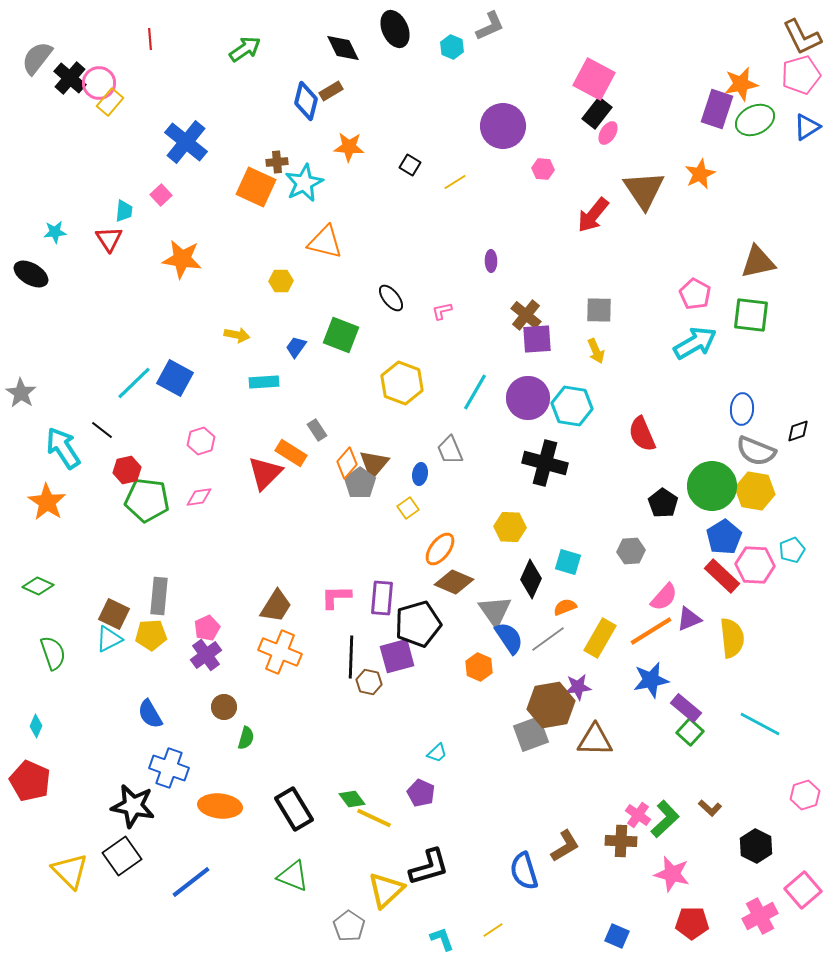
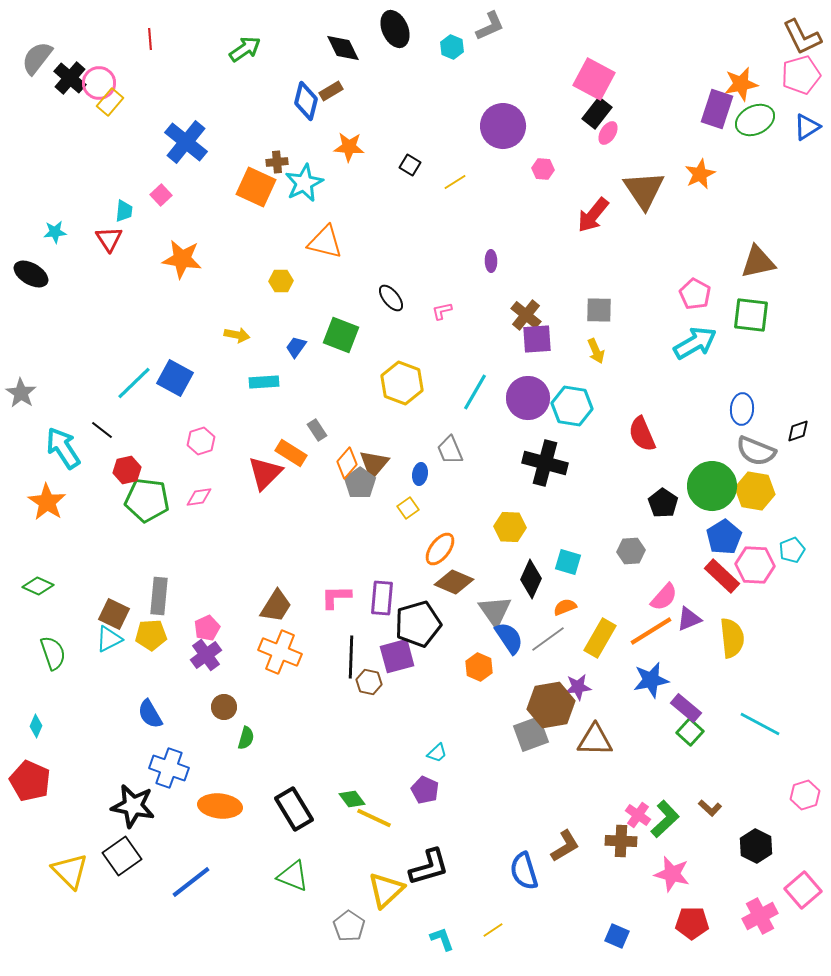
purple pentagon at (421, 793): moved 4 px right, 3 px up
